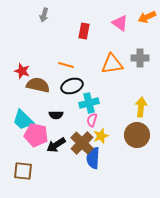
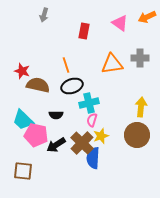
orange line: rotated 56 degrees clockwise
